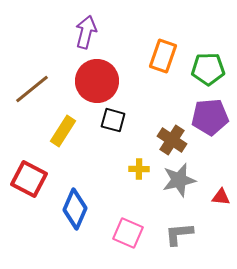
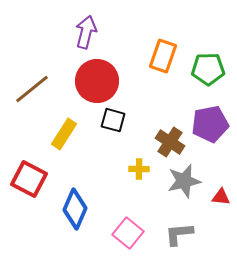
purple pentagon: moved 7 px down; rotated 6 degrees counterclockwise
yellow rectangle: moved 1 px right, 3 px down
brown cross: moved 2 px left, 2 px down
gray star: moved 5 px right, 1 px down
pink square: rotated 16 degrees clockwise
